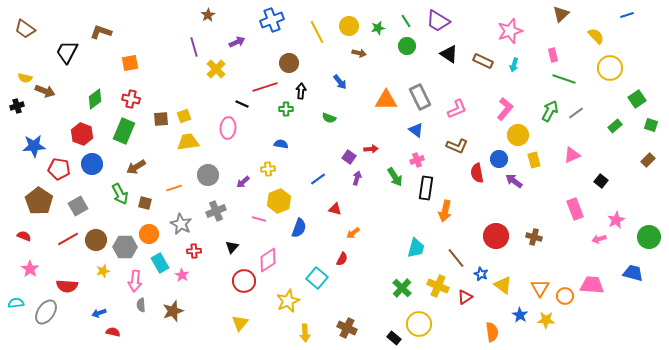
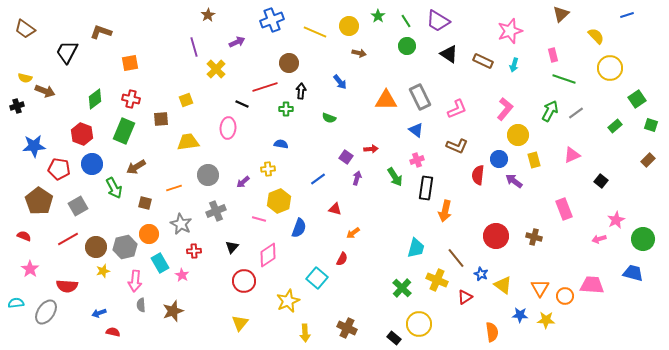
green star at (378, 28): moved 12 px up; rotated 24 degrees counterclockwise
yellow line at (317, 32): moved 2 px left; rotated 40 degrees counterclockwise
yellow square at (184, 116): moved 2 px right, 16 px up
purple square at (349, 157): moved 3 px left
red semicircle at (477, 173): moved 1 px right, 2 px down; rotated 18 degrees clockwise
green arrow at (120, 194): moved 6 px left, 6 px up
pink rectangle at (575, 209): moved 11 px left
green circle at (649, 237): moved 6 px left, 2 px down
brown circle at (96, 240): moved 7 px down
gray hexagon at (125, 247): rotated 15 degrees counterclockwise
pink diamond at (268, 260): moved 5 px up
yellow cross at (438, 286): moved 1 px left, 6 px up
blue star at (520, 315): rotated 28 degrees counterclockwise
